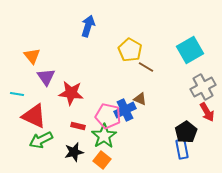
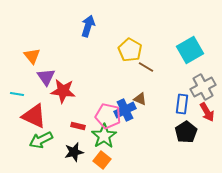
red star: moved 8 px left, 2 px up
blue rectangle: moved 45 px up; rotated 18 degrees clockwise
